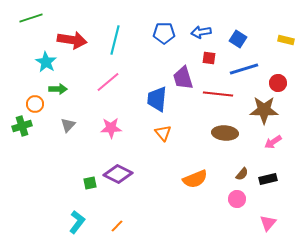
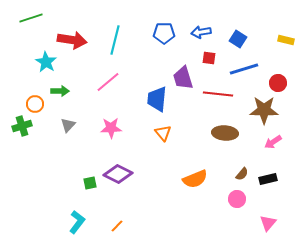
green arrow: moved 2 px right, 2 px down
